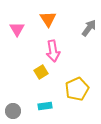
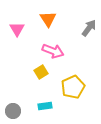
pink arrow: rotated 60 degrees counterclockwise
yellow pentagon: moved 4 px left, 2 px up
